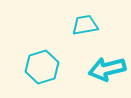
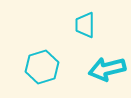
cyan trapezoid: rotated 80 degrees counterclockwise
